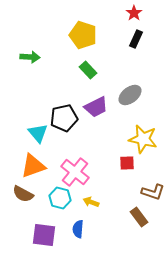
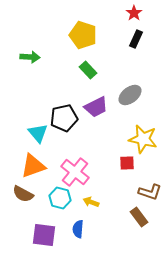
brown L-shape: moved 3 px left
